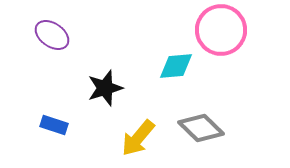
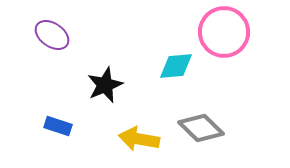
pink circle: moved 3 px right, 2 px down
black star: moved 3 px up; rotated 6 degrees counterclockwise
blue rectangle: moved 4 px right, 1 px down
yellow arrow: moved 1 px right, 1 px down; rotated 60 degrees clockwise
